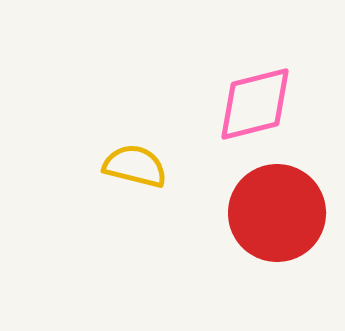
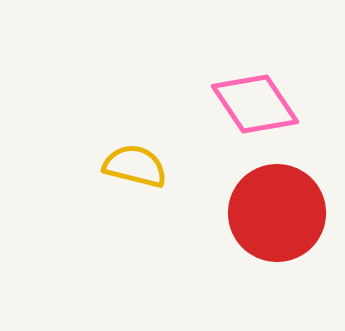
pink diamond: rotated 70 degrees clockwise
